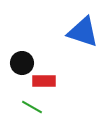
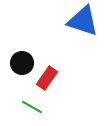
blue triangle: moved 11 px up
red rectangle: moved 3 px right, 3 px up; rotated 55 degrees counterclockwise
